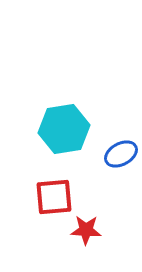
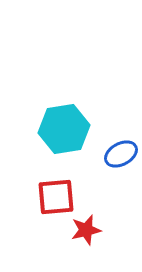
red square: moved 2 px right
red star: rotated 16 degrees counterclockwise
